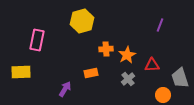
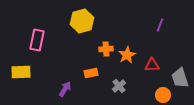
gray cross: moved 9 px left, 7 px down
